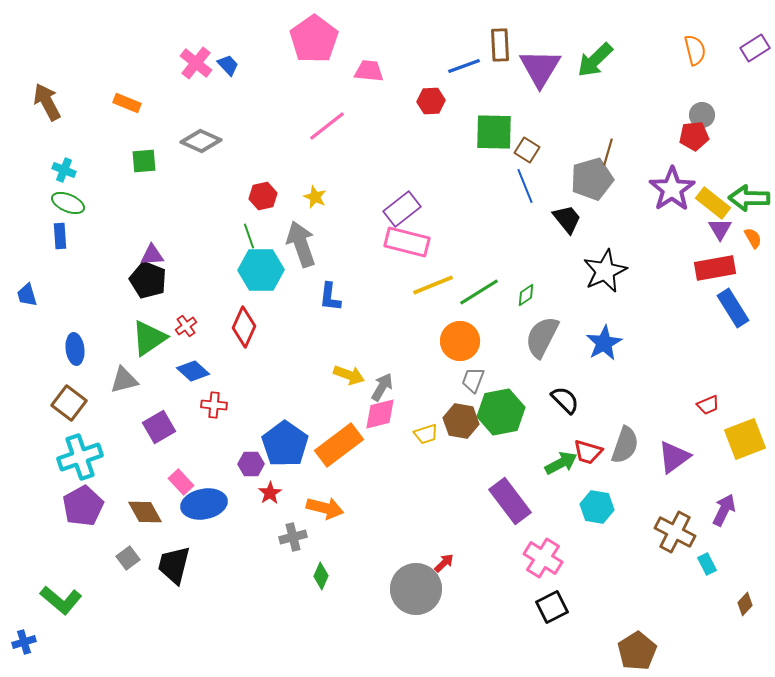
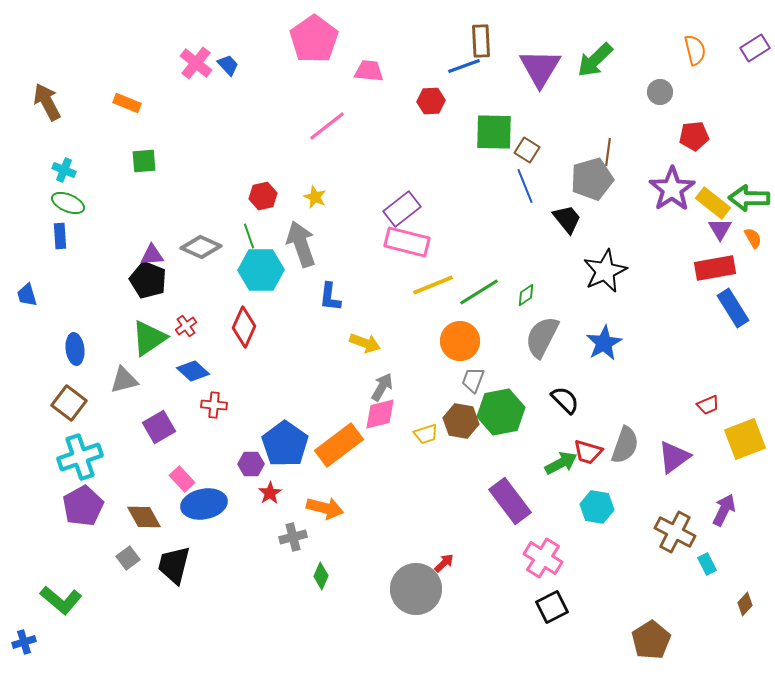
brown rectangle at (500, 45): moved 19 px left, 4 px up
gray circle at (702, 115): moved 42 px left, 23 px up
gray diamond at (201, 141): moved 106 px down
brown line at (608, 152): rotated 8 degrees counterclockwise
yellow arrow at (349, 375): moved 16 px right, 32 px up
pink rectangle at (181, 482): moved 1 px right, 3 px up
brown diamond at (145, 512): moved 1 px left, 5 px down
brown pentagon at (637, 651): moved 14 px right, 11 px up
